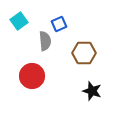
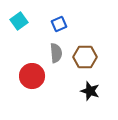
gray semicircle: moved 11 px right, 12 px down
brown hexagon: moved 1 px right, 4 px down
black star: moved 2 px left
